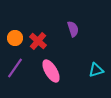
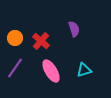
purple semicircle: moved 1 px right
red cross: moved 3 px right
cyan triangle: moved 12 px left
